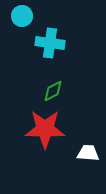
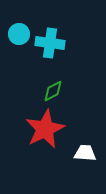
cyan circle: moved 3 px left, 18 px down
red star: rotated 27 degrees counterclockwise
white trapezoid: moved 3 px left
